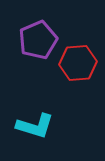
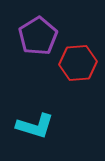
purple pentagon: moved 4 px up; rotated 9 degrees counterclockwise
